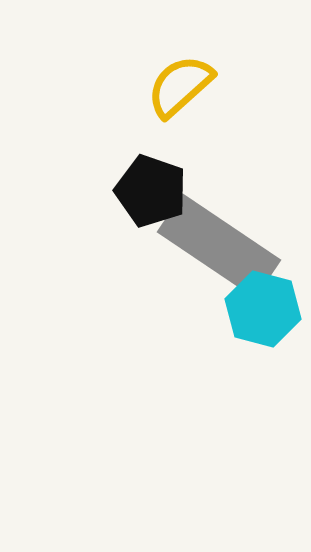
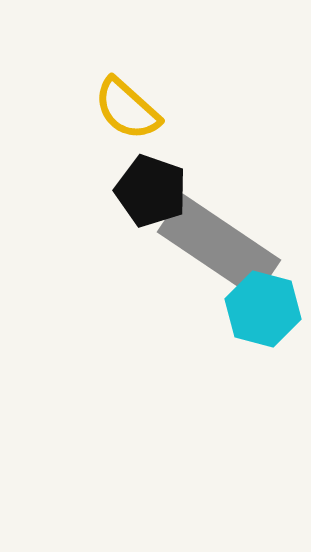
yellow semicircle: moved 53 px left, 23 px down; rotated 96 degrees counterclockwise
